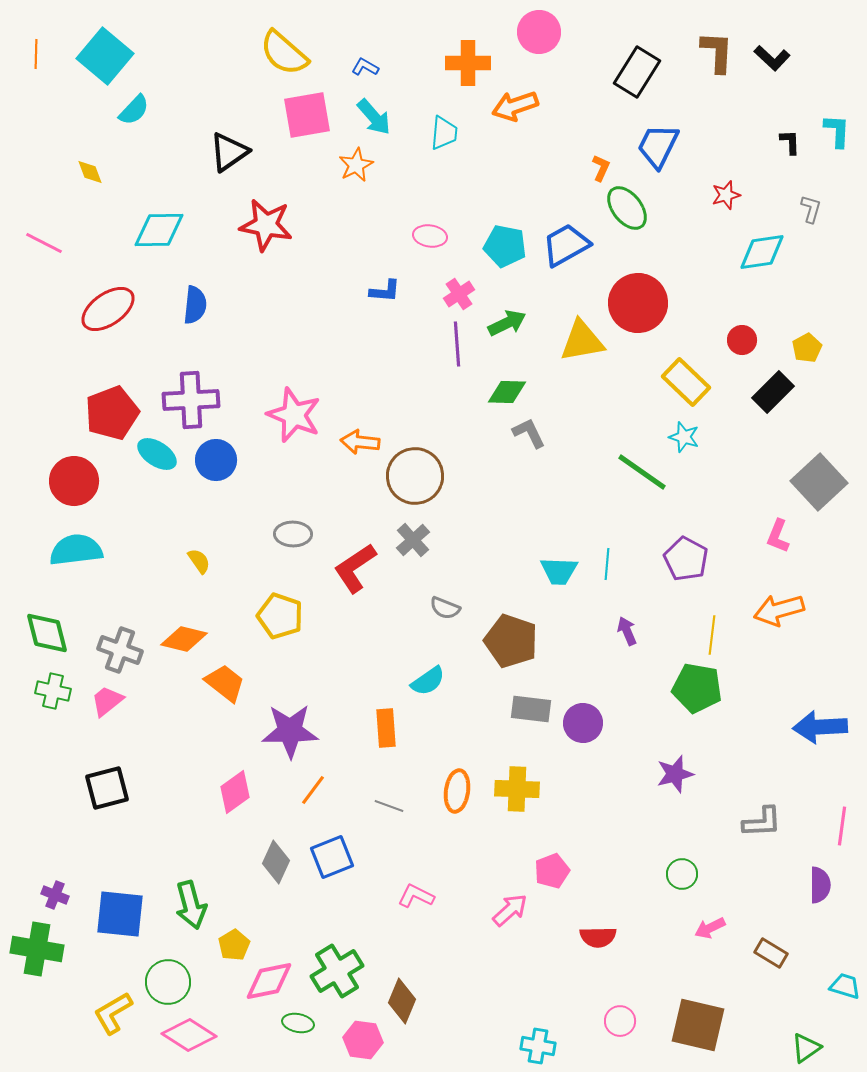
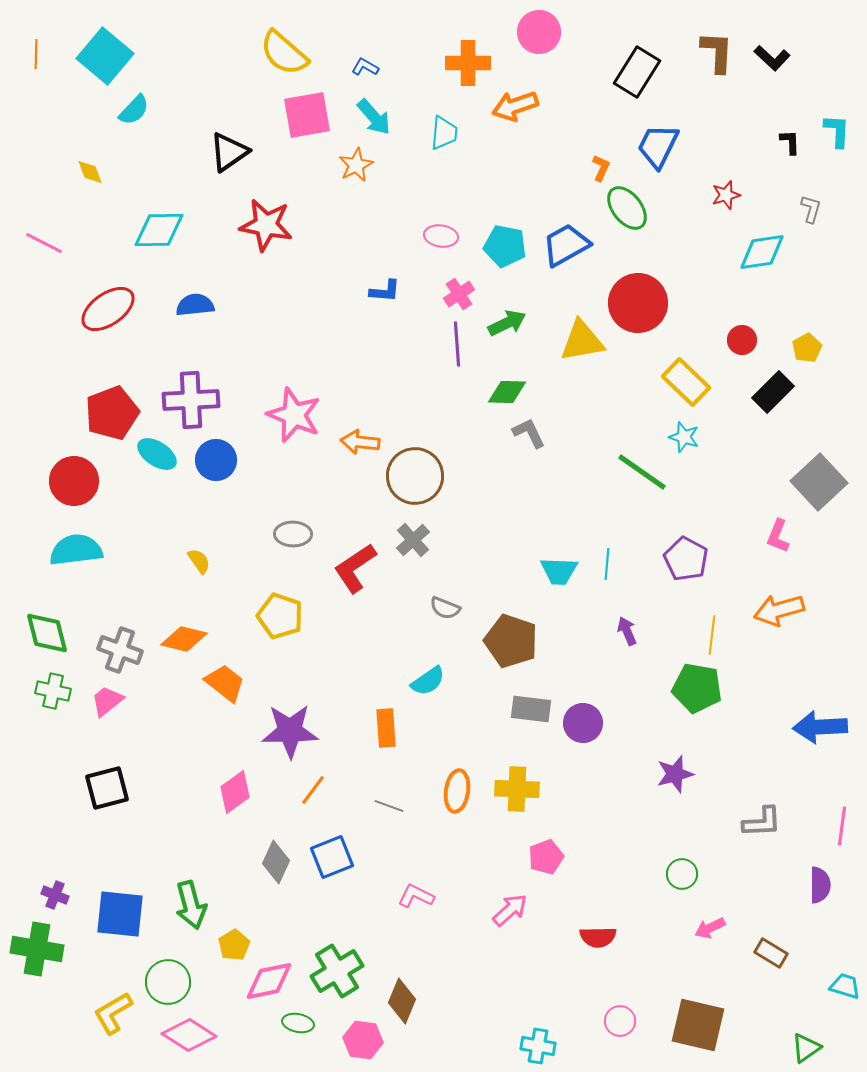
pink ellipse at (430, 236): moved 11 px right
blue semicircle at (195, 305): rotated 102 degrees counterclockwise
pink pentagon at (552, 871): moved 6 px left, 14 px up
